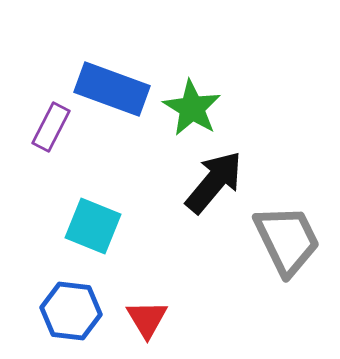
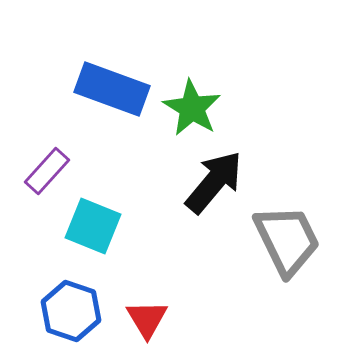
purple rectangle: moved 4 px left, 44 px down; rotated 15 degrees clockwise
blue hexagon: rotated 12 degrees clockwise
